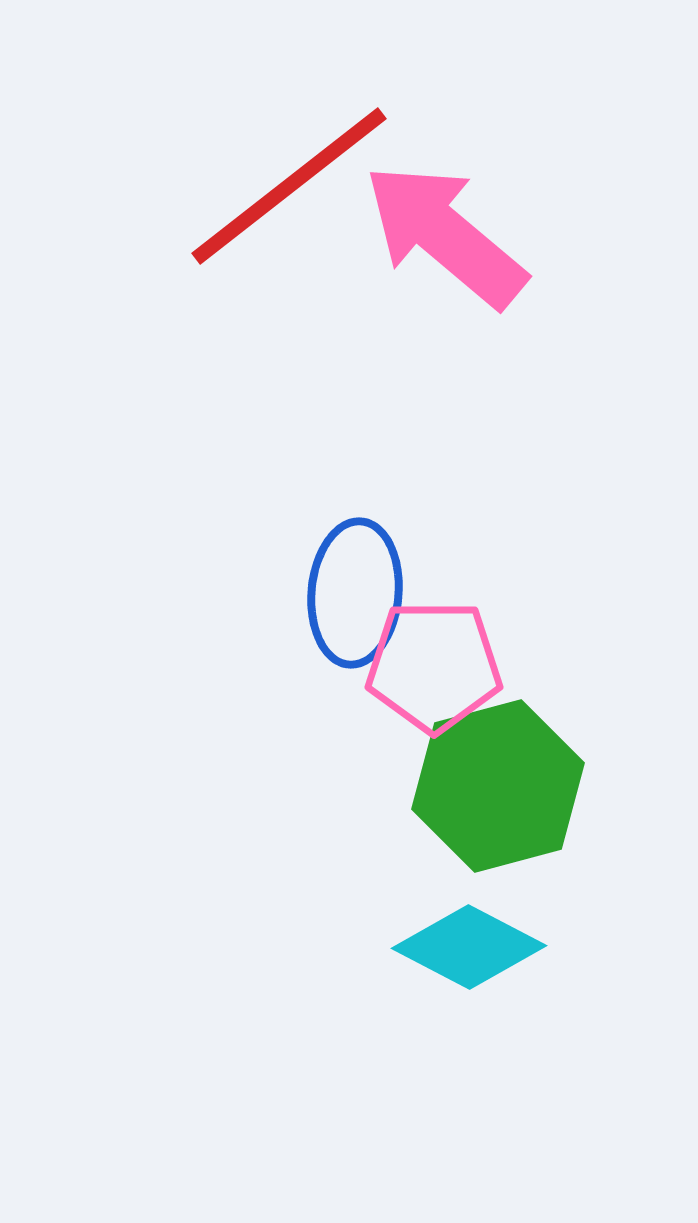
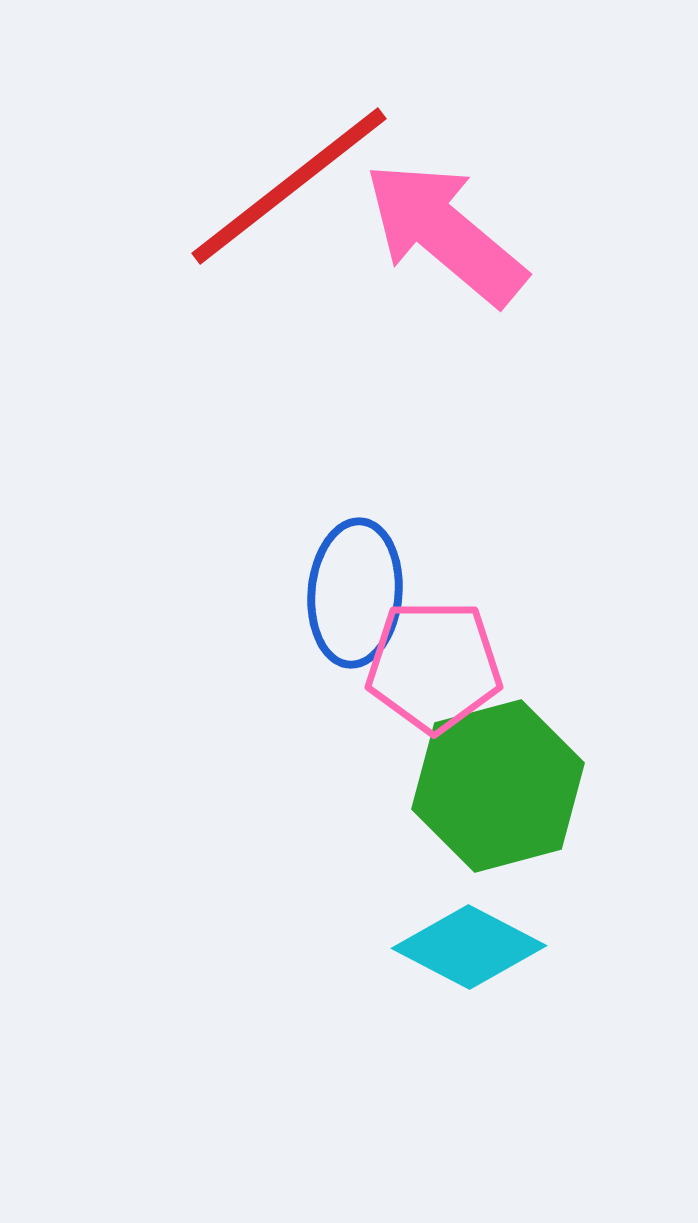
pink arrow: moved 2 px up
